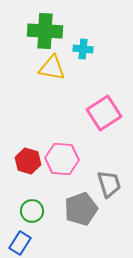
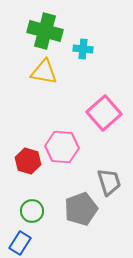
green cross: rotated 12 degrees clockwise
yellow triangle: moved 8 px left, 4 px down
pink square: rotated 8 degrees counterclockwise
pink hexagon: moved 12 px up
gray trapezoid: moved 2 px up
